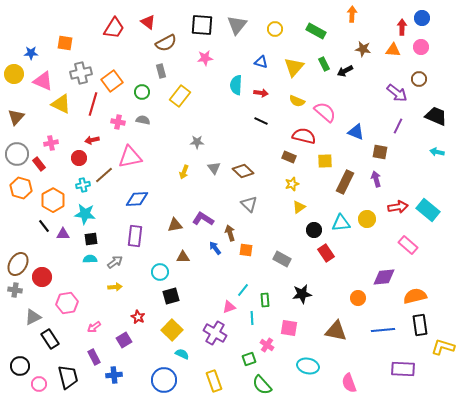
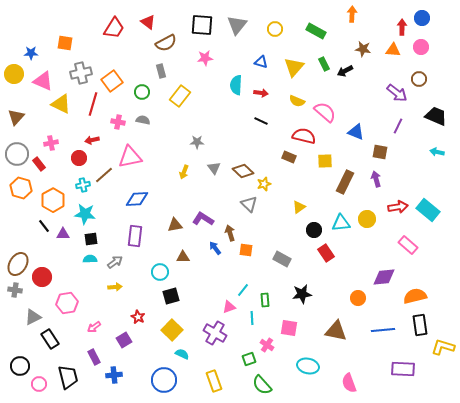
yellow star at (292, 184): moved 28 px left
